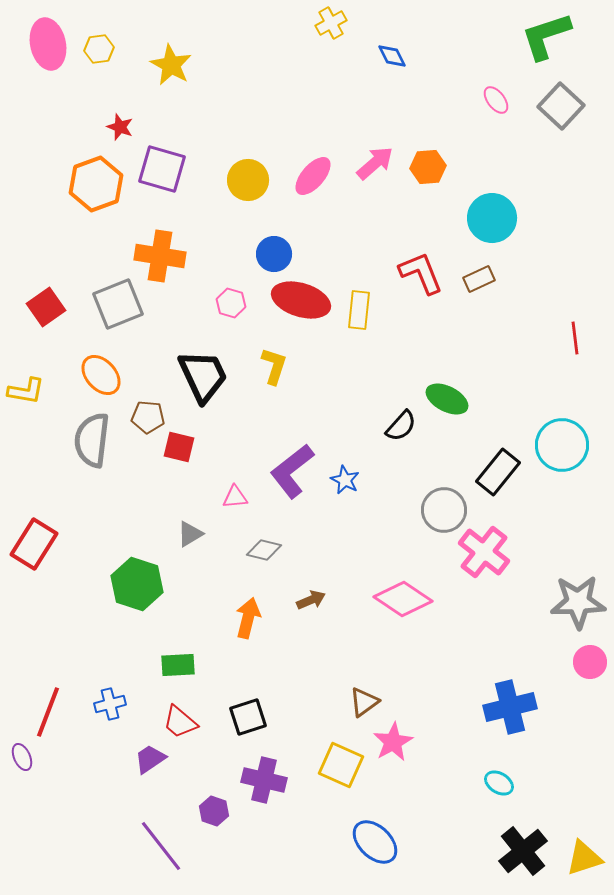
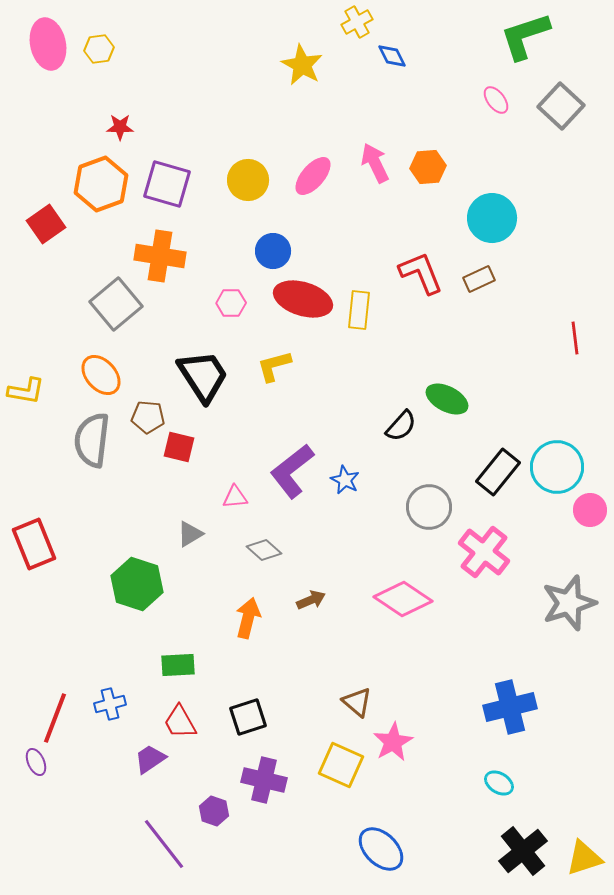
yellow cross at (331, 23): moved 26 px right, 1 px up
green L-shape at (546, 36): moved 21 px left
yellow star at (171, 65): moved 131 px right
red star at (120, 127): rotated 20 degrees counterclockwise
pink arrow at (375, 163): rotated 75 degrees counterclockwise
purple square at (162, 169): moved 5 px right, 15 px down
orange hexagon at (96, 184): moved 5 px right
blue circle at (274, 254): moved 1 px left, 3 px up
red ellipse at (301, 300): moved 2 px right, 1 px up
pink hexagon at (231, 303): rotated 16 degrees counterclockwise
gray square at (118, 304): moved 2 px left; rotated 18 degrees counterclockwise
red square at (46, 307): moved 83 px up
yellow L-shape at (274, 366): rotated 123 degrees counterclockwise
black trapezoid at (203, 376): rotated 8 degrees counterclockwise
cyan circle at (562, 445): moved 5 px left, 22 px down
gray circle at (444, 510): moved 15 px left, 3 px up
red rectangle at (34, 544): rotated 54 degrees counterclockwise
gray diamond at (264, 550): rotated 28 degrees clockwise
gray star at (578, 602): moved 9 px left, 1 px down; rotated 16 degrees counterclockwise
pink circle at (590, 662): moved 152 px up
brown triangle at (364, 702): moved 7 px left; rotated 44 degrees counterclockwise
red line at (48, 712): moved 7 px right, 6 px down
red trapezoid at (180, 722): rotated 21 degrees clockwise
purple ellipse at (22, 757): moved 14 px right, 5 px down
blue ellipse at (375, 842): moved 6 px right, 7 px down
purple line at (161, 846): moved 3 px right, 2 px up
